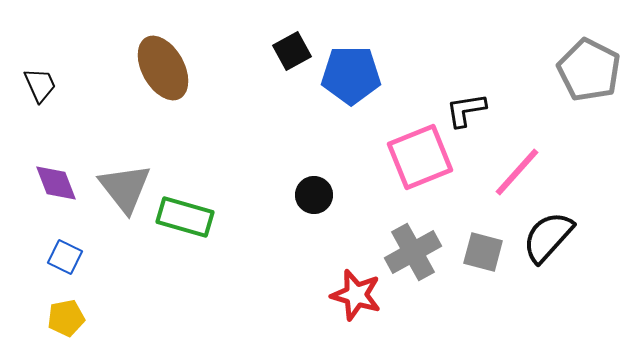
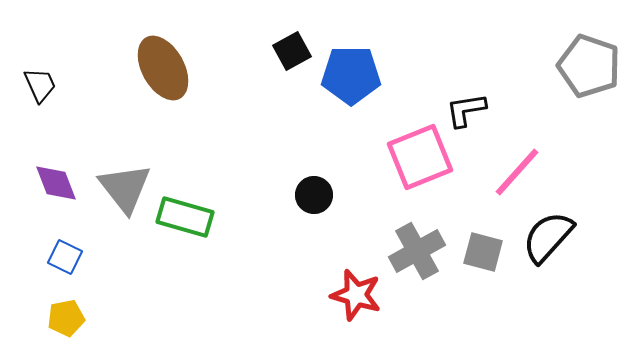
gray pentagon: moved 4 px up; rotated 8 degrees counterclockwise
gray cross: moved 4 px right, 1 px up
